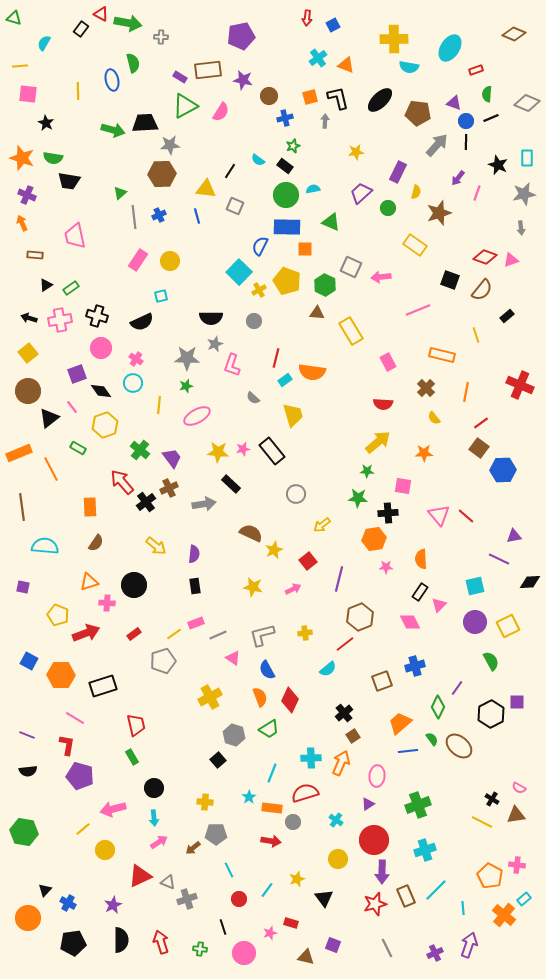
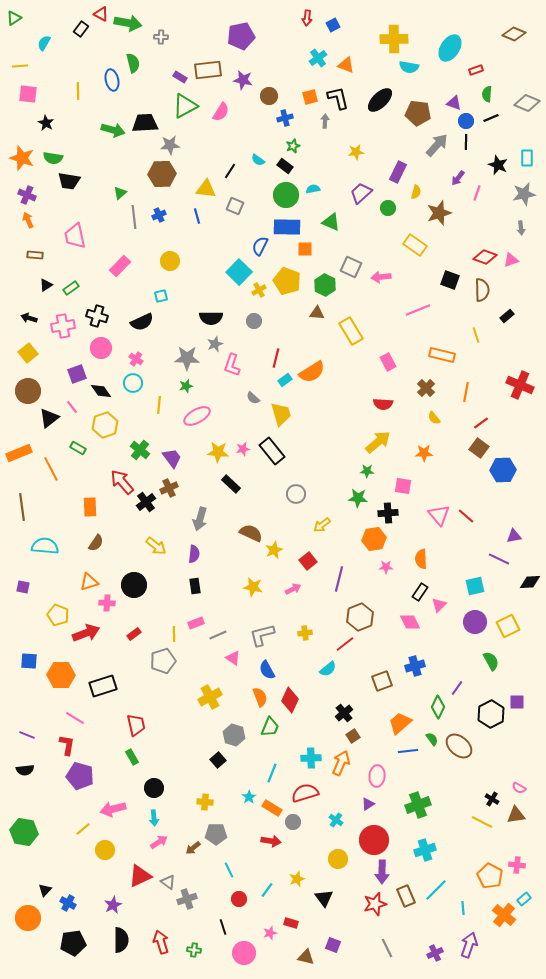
green triangle at (14, 18): rotated 49 degrees counterclockwise
orange arrow at (22, 223): moved 6 px right, 3 px up
pink rectangle at (138, 260): moved 18 px left, 6 px down; rotated 10 degrees clockwise
brown semicircle at (482, 290): rotated 40 degrees counterclockwise
pink cross at (60, 320): moved 3 px right, 6 px down
orange semicircle at (312, 372): rotated 40 degrees counterclockwise
yellow trapezoid at (293, 415): moved 12 px left, 1 px up
gray arrow at (204, 504): moved 4 px left, 15 px down; rotated 115 degrees clockwise
yellow line at (174, 634): rotated 56 degrees counterclockwise
blue square at (29, 661): rotated 24 degrees counterclockwise
green trapezoid at (269, 729): moved 1 px right, 2 px up; rotated 35 degrees counterclockwise
black semicircle at (28, 771): moved 3 px left, 1 px up
orange rectangle at (272, 808): rotated 24 degrees clockwise
gray triangle at (168, 882): rotated 14 degrees clockwise
green cross at (200, 949): moved 6 px left, 1 px down
